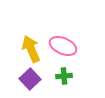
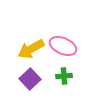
yellow arrow: rotated 96 degrees counterclockwise
